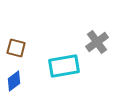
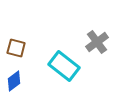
cyan rectangle: rotated 48 degrees clockwise
